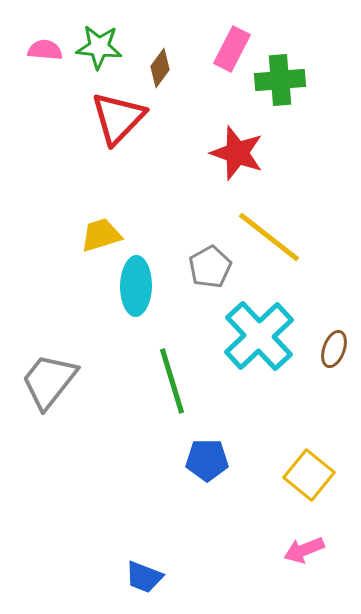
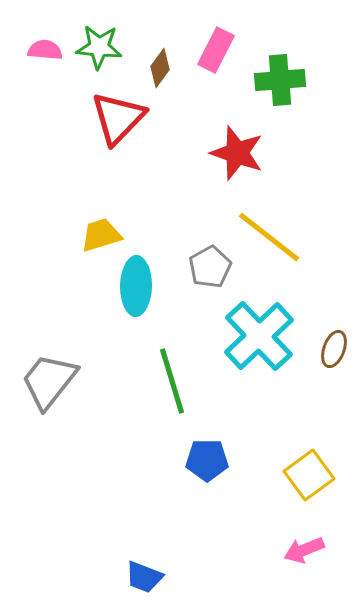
pink rectangle: moved 16 px left, 1 px down
yellow square: rotated 15 degrees clockwise
